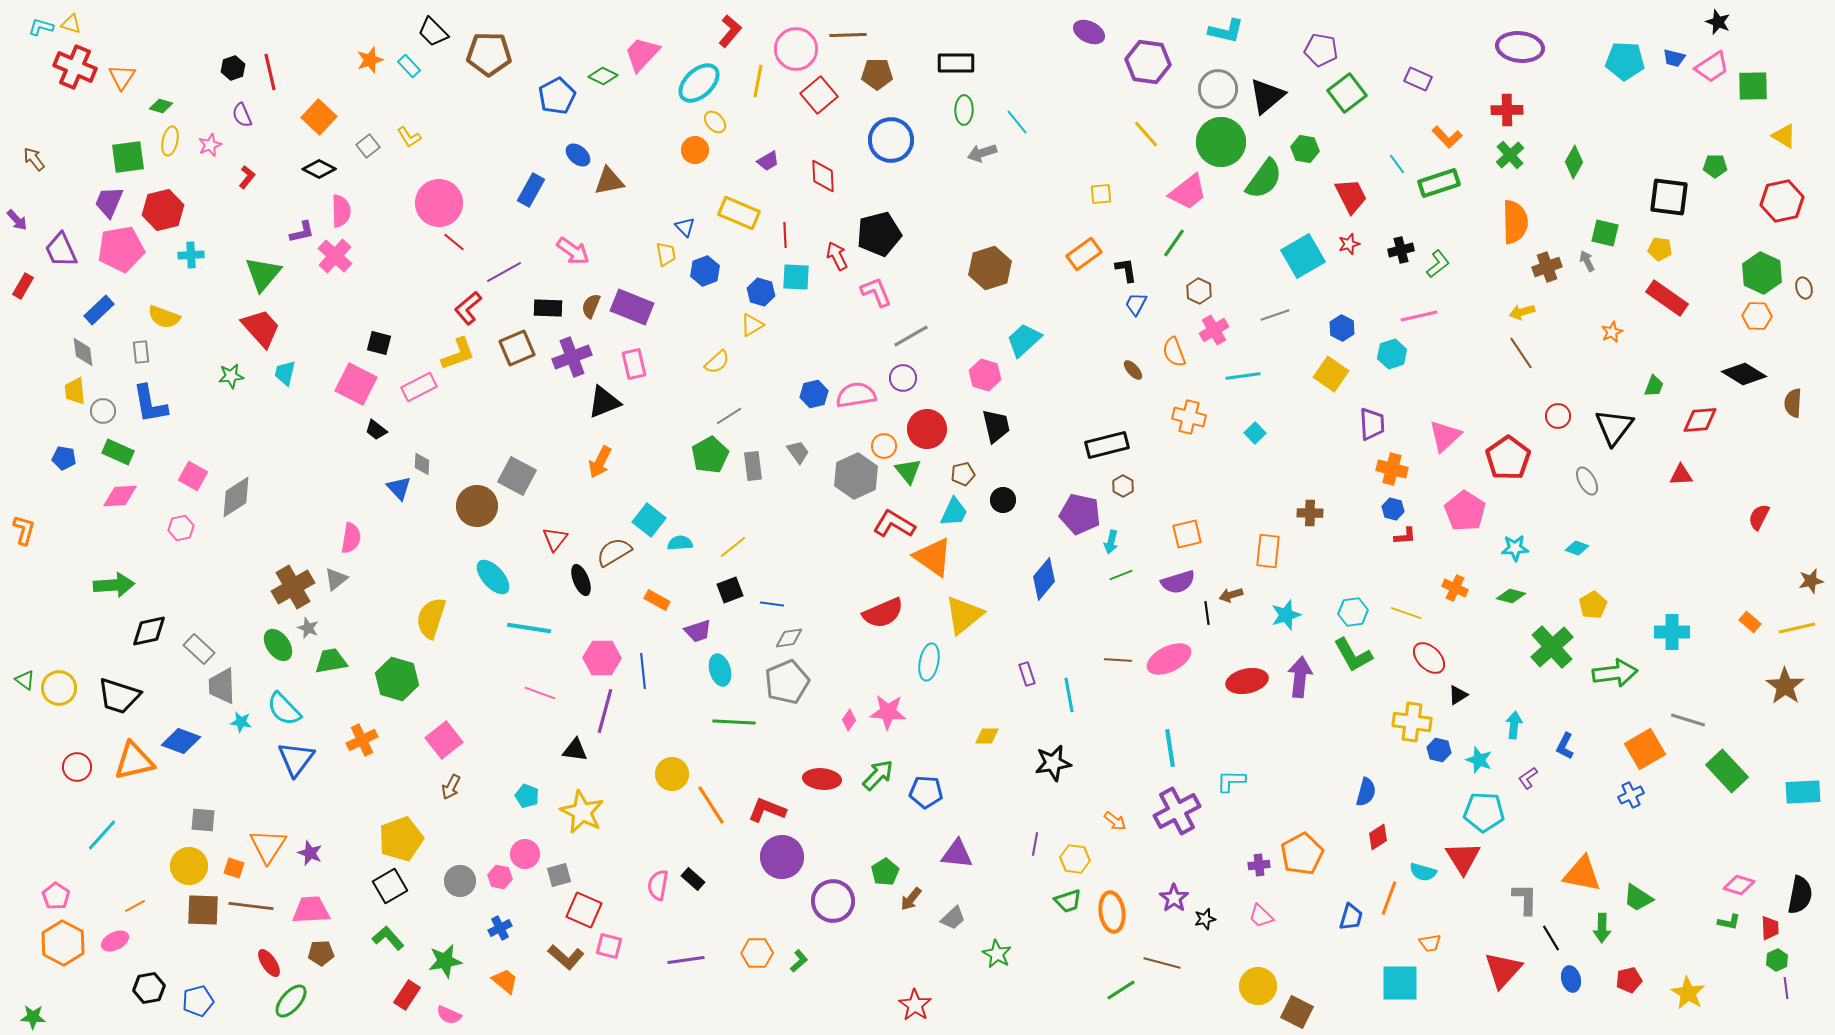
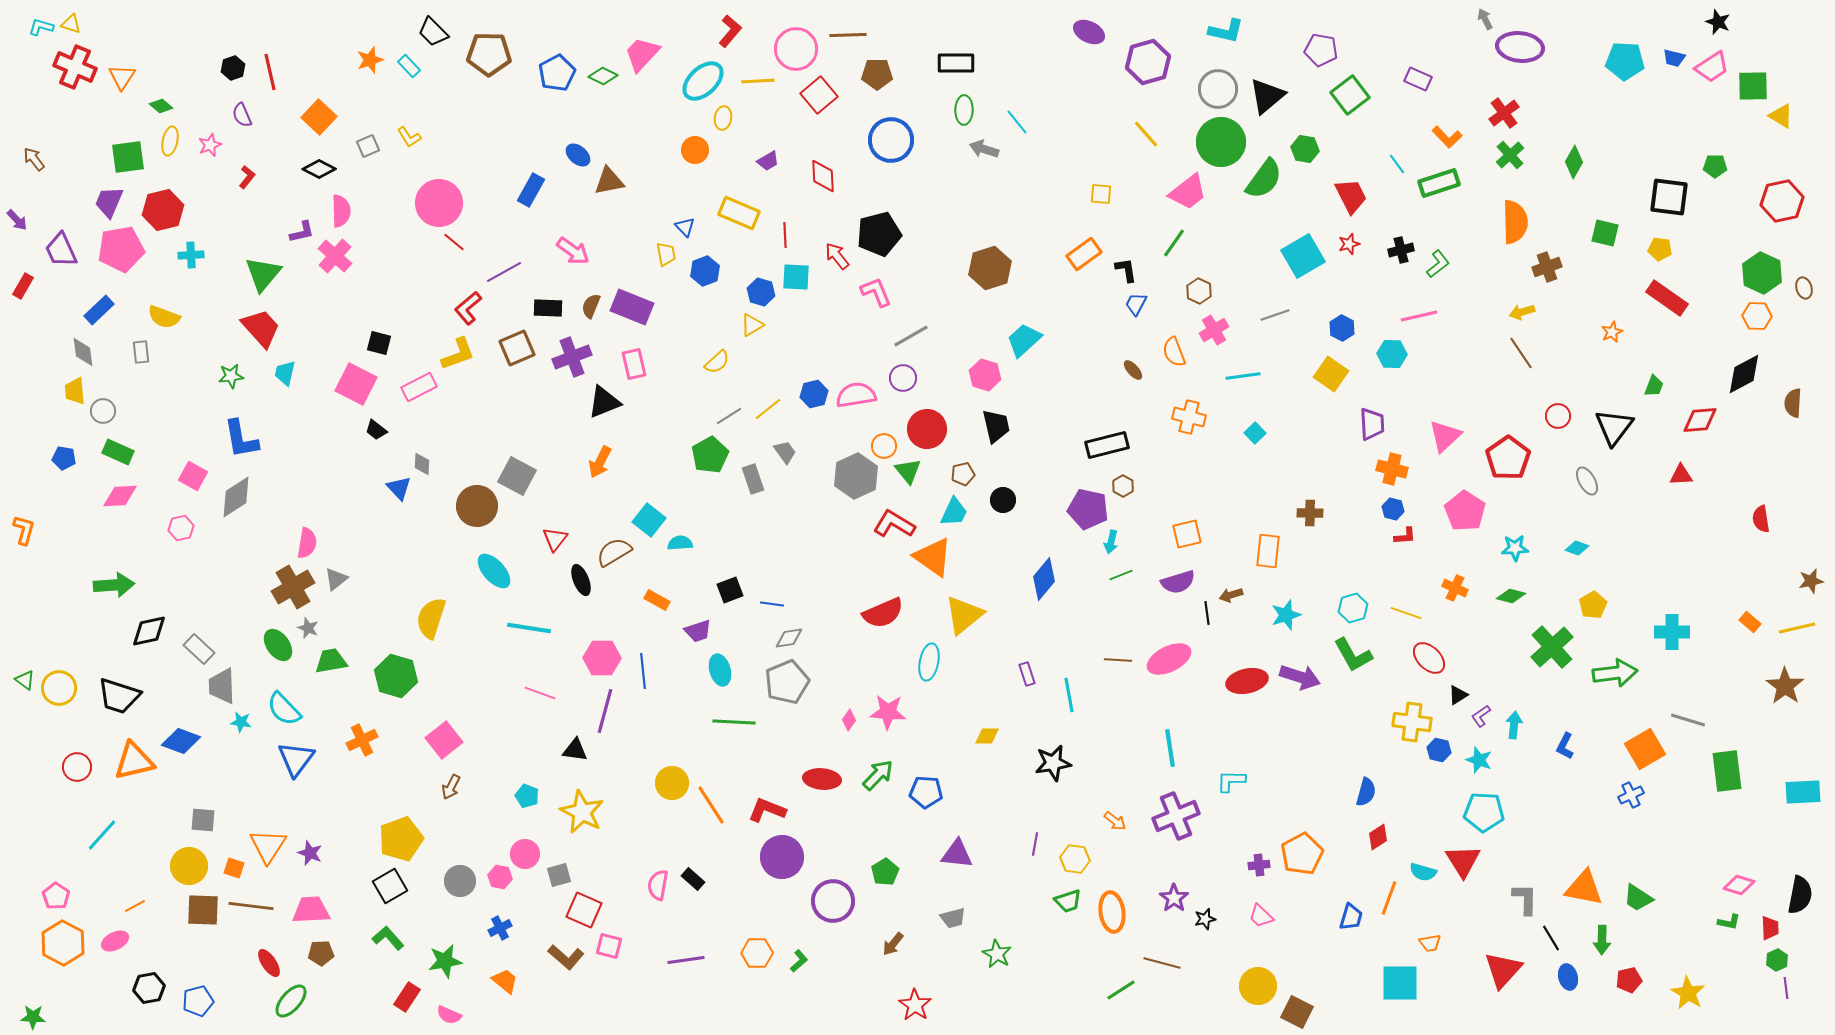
purple hexagon at (1148, 62): rotated 24 degrees counterclockwise
yellow line at (758, 81): rotated 76 degrees clockwise
cyan ellipse at (699, 83): moved 4 px right, 2 px up
green square at (1347, 93): moved 3 px right, 2 px down
blue pentagon at (557, 96): moved 23 px up
green diamond at (161, 106): rotated 25 degrees clockwise
red cross at (1507, 110): moved 3 px left, 3 px down; rotated 36 degrees counterclockwise
yellow ellipse at (715, 122): moved 8 px right, 4 px up; rotated 50 degrees clockwise
yellow triangle at (1784, 136): moved 3 px left, 20 px up
gray square at (368, 146): rotated 15 degrees clockwise
gray arrow at (982, 153): moved 2 px right, 4 px up; rotated 36 degrees clockwise
yellow square at (1101, 194): rotated 10 degrees clockwise
red arrow at (837, 256): rotated 12 degrees counterclockwise
gray arrow at (1587, 261): moved 102 px left, 242 px up
cyan hexagon at (1392, 354): rotated 20 degrees clockwise
black diamond at (1744, 374): rotated 60 degrees counterclockwise
blue L-shape at (150, 404): moved 91 px right, 35 px down
gray trapezoid at (798, 452): moved 13 px left
gray rectangle at (753, 466): moved 13 px down; rotated 12 degrees counterclockwise
purple pentagon at (1080, 514): moved 8 px right, 5 px up
red semicircle at (1759, 517): moved 2 px right, 2 px down; rotated 36 degrees counterclockwise
pink semicircle at (351, 538): moved 44 px left, 5 px down
yellow line at (733, 547): moved 35 px right, 138 px up
cyan ellipse at (493, 577): moved 1 px right, 6 px up
cyan hexagon at (1353, 612): moved 4 px up; rotated 8 degrees counterclockwise
purple arrow at (1300, 677): rotated 102 degrees clockwise
green hexagon at (397, 679): moved 1 px left, 3 px up
green rectangle at (1727, 771): rotated 36 degrees clockwise
yellow circle at (672, 774): moved 9 px down
purple L-shape at (1528, 778): moved 47 px left, 62 px up
purple cross at (1177, 811): moved 1 px left, 5 px down; rotated 6 degrees clockwise
red triangle at (1463, 858): moved 3 px down
orange triangle at (1582, 874): moved 2 px right, 14 px down
brown arrow at (911, 899): moved 18 px left, 45 px down
gray trapezoid at (953, 918): rotated 28 degrees clockwise
green arrow at (1602, 928): moved 12 px down
blue ellipse at (1571, 979): moved 3 px left, 2 px up
red rectangle at (407, 995): moved 2 px down
